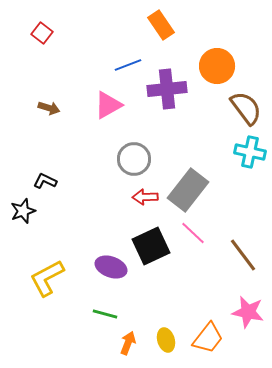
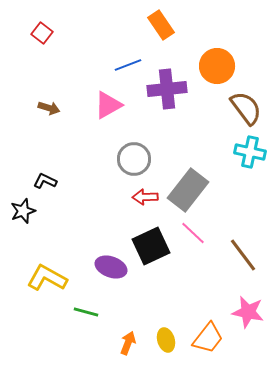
yellow L-shape: rotated 57 degrees clockwise
green line: moved 19 px left, 2 px up
